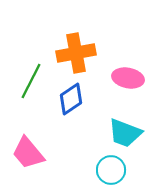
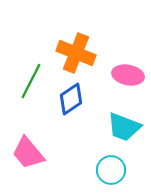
orange cross: rotated 33 degrees clockwise
pink ellipse: moved 3 px up
cyan trapezoid: moved 1 px left, 6 px up
